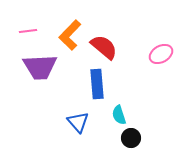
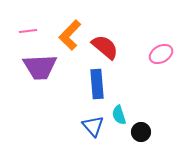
red semicircle: moved 1 px right
blue triangle: moved 15 px right, 4 px down
black circle: moved 10 px right, 6 px up
